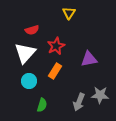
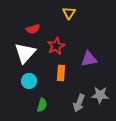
red semicircle: moved 1 px right, 1 px up
orange rectangle: moved 6 px right, 2 px down; rotated 28 degrees counterclockwise
gray arrow: moved 1 px down
